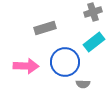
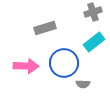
blue circle: moved 1 px left, 1 px down
